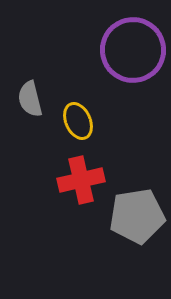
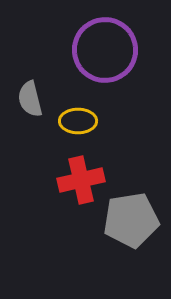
purple circle: moved 28 px left
yellow ellipse: rotated 66 degrees counterclockwise
gray pentagon: moved 6 px left, 4 px down
